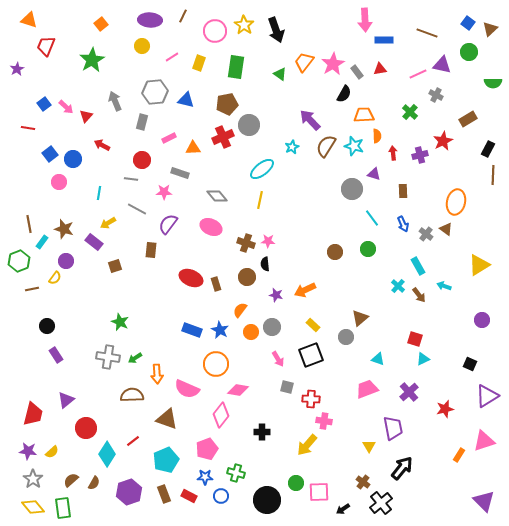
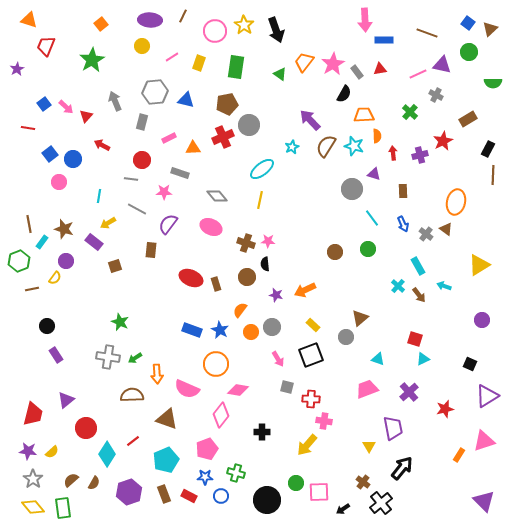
cyan line at (99, 193): moved 3 px down
